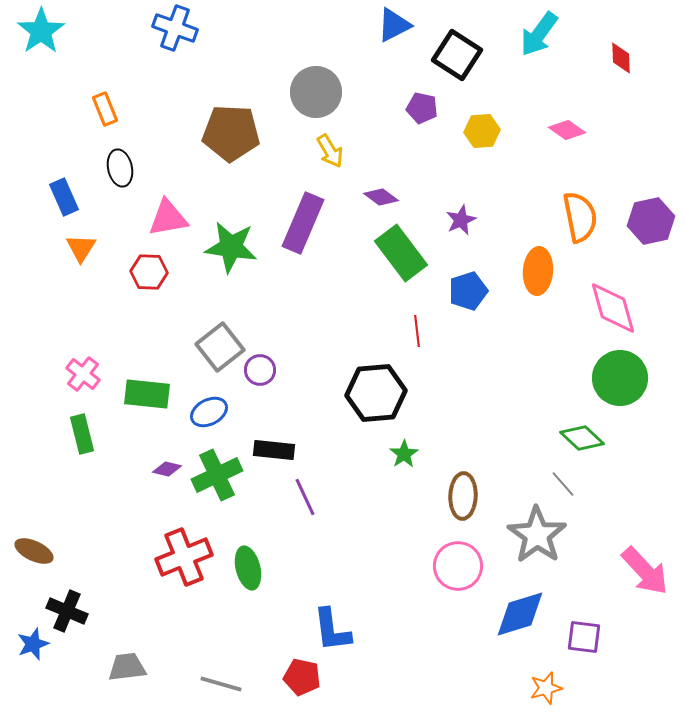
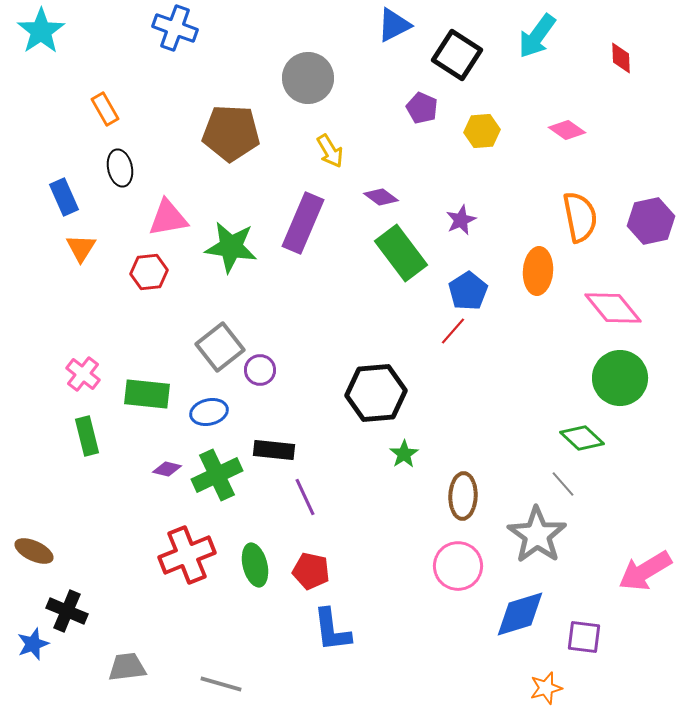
cyan arrow at (539, 34): moved 2 px left, 2 px down
gray circle at (316, 92): moved 8 px left, 14 px up
purple pentagon at (422, 108): rotated 12 degrees clockwise
orange rectangle at (105, 109): rotated 8 degrees counterclockwise
red hexagon at (149, 272): rotated 9 degrees counterclockwise
blue pentagon at (468, 291): rotated 15 degrees counterclockwise
pink diamond at (613, 308): rotated 24 degrees counterclockwise
red line at (417, 331): moved 36 px right; rotated 48 degrees clockwise
blue ellipse at (209, 412): rotated 15 degrees clockwise
green rectangle at (82, 434): moved 5 px right, 2 px down
red cross at (184, 557): moved 3 px right, 2 px up
green ellipse at (248, 568): moved 7 px right, 3 px up
pink arrow at (645, 571): rotated 102 degrees clockwise
red pentagon at (302, 677): moved 9 px right, 106 px up
